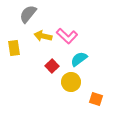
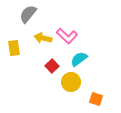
yellow arrow: moved 2 px down
